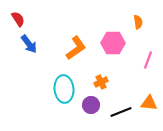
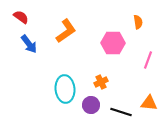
red semicircle: moved 3 px right, 2 px up; rotated 21 degrees counterclockwise
orange L-shape: moved 10 px left, 17 px up
cyan ellipse: moved 1 px right
black line: rotated 40 degrees clockwise
